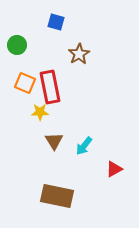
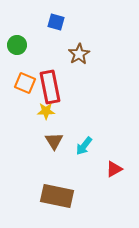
yellow star: moved 6 px right, 1 px up
